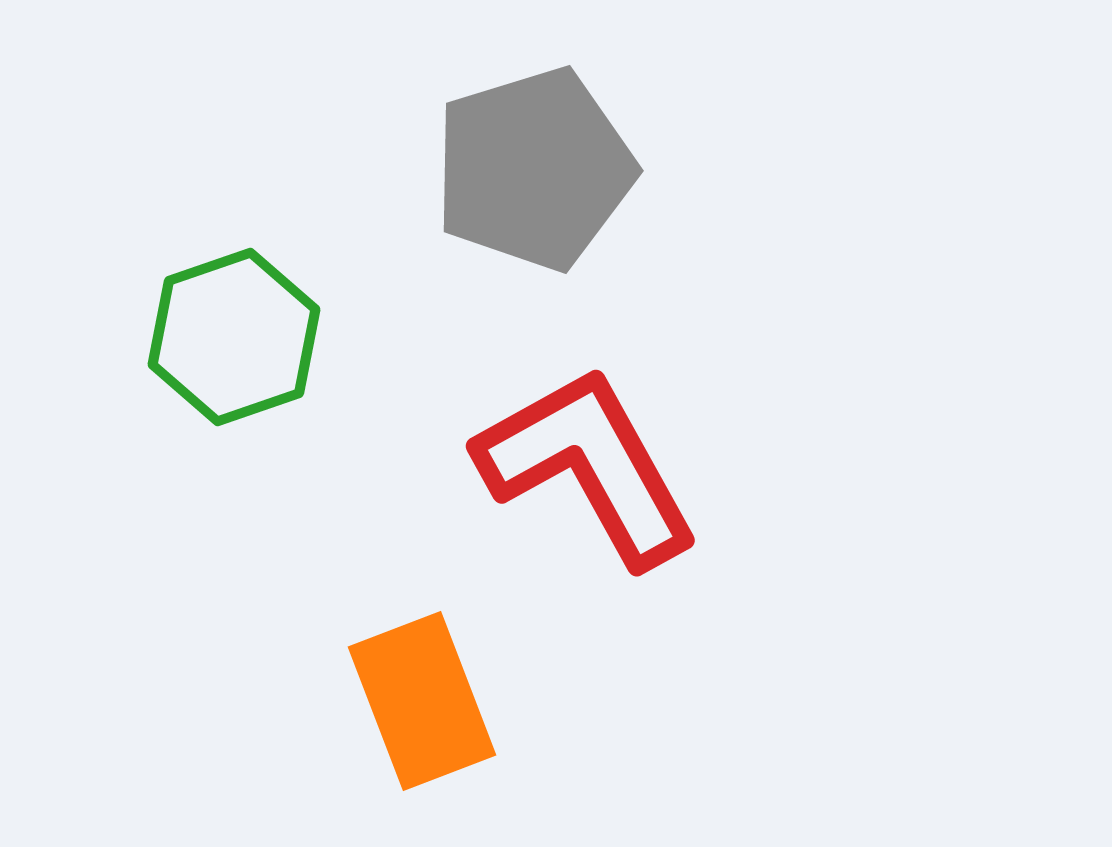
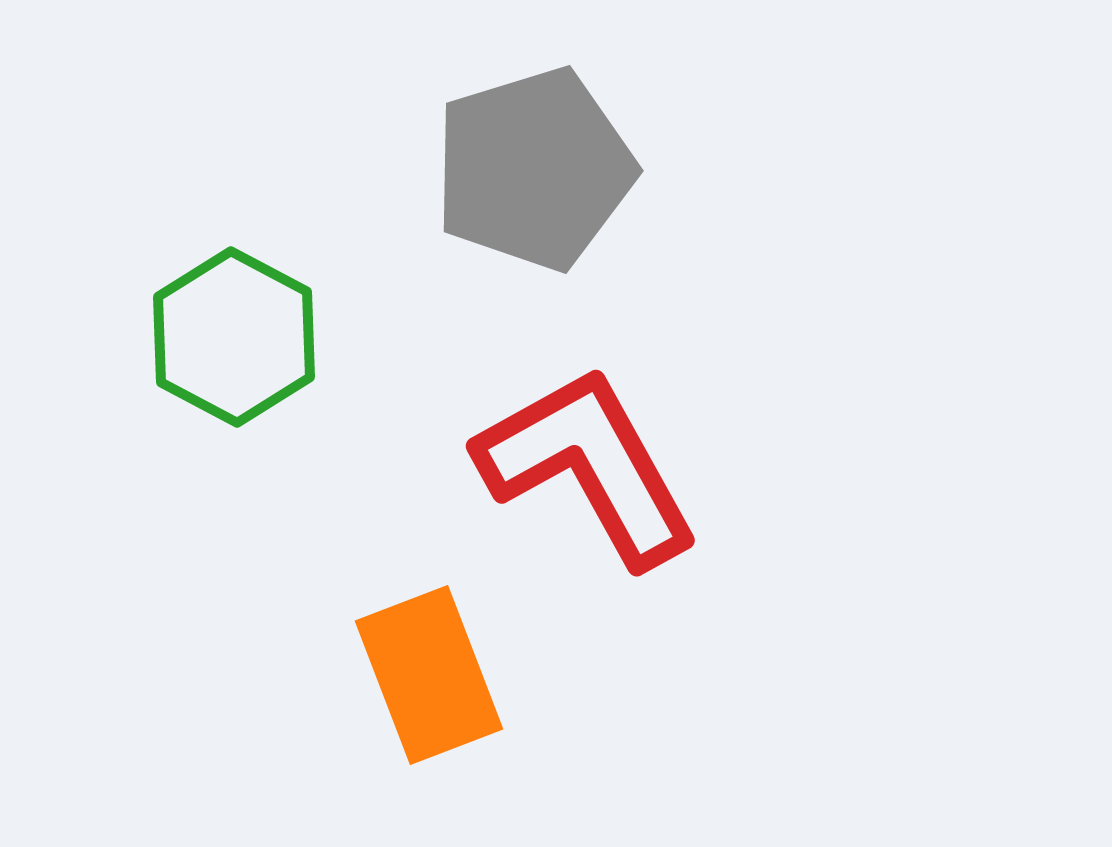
green hexagon: rotated 13 degrees counterclockwise
orange rectangle: moved 7 px right, 26 px up
